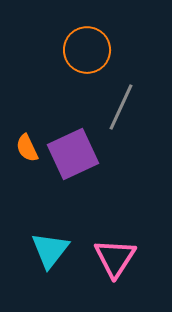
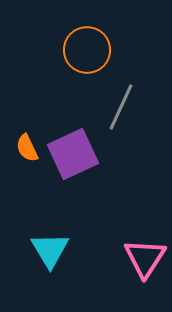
cyan triangle: rotated 9 degrees counterclockwise
pink triangle: moved 30 px right
